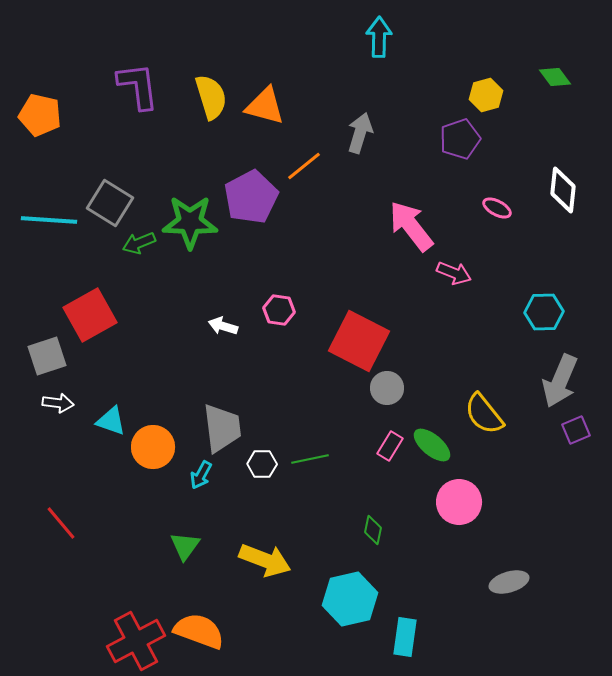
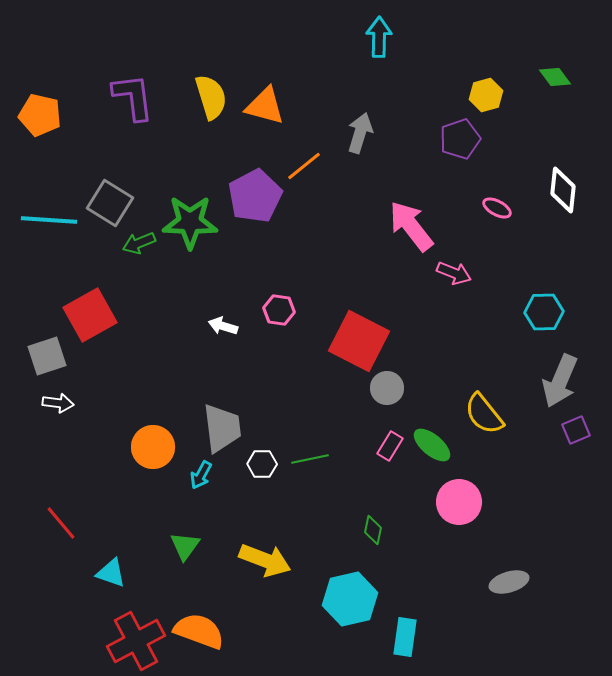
purple L-shape at (138, 86): moved 5 px left, 11 px down
purple pentagon at (251, 197): moved 4 px right, 1 px up
cyan triangle at (111, 421): moved 152 px down
